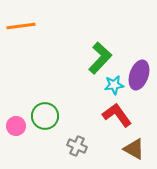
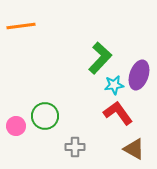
red L-shape: moved 1 px right, 2 px up
gray cross: moved 2 px left, 1 px down; rotated 24 degrees counterclockwise
